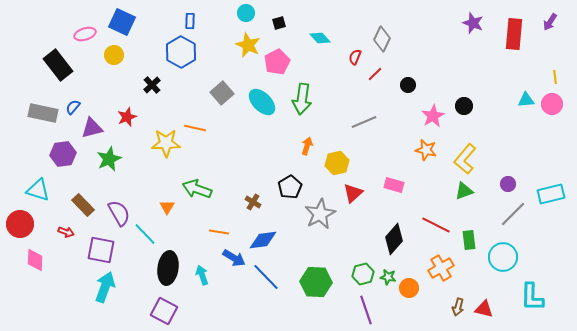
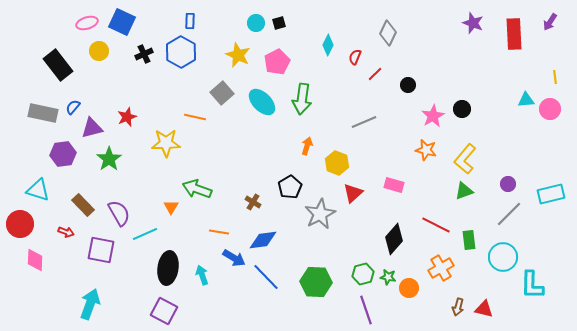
cyan circle at (246, 13): moved 10 px right, 10 px down
pink ellipse at (85, 34): moved 2 px right, 11 px up
red rectangle at (514, 34): rotated 8 degrees counterclockwise
cyan diamond at (320, 38): moved 8 px right, 7 px down; rotated 70 degrees clockwise
gray diamond at (382, 39): moved 6 px right, 6 px up
yellow star at (248, 45): moved 10 px left, 10 px down
yellow circle at (114, 55): moved 15 px left, 4 px up
black cross at (152, 85): moved 8 px left, 31 px up; rotated 18 degrees clockwise
pink circle at (552, 104): moved 2 px left, 5 px down
black circle at (464, 106): moved 2 px left, 3 px down
orange line at (195, 128): moved 11 px up
green star at (109, 159): rotated 10 degrees counterclockwise
yellow hexagon at (337, 163): rotated 25 degrees counterclockwise
orange triangle at (167, 207): moved 4 px right
gray line at (513, 214): moved 4 px left
cyan line at (145, 234): rotated 70 degrees counterclockwise
cyan arrow at (105, 287): moved 15 px left, 17 px down
cyan L-shape at (532, 297): moved 12 px up
